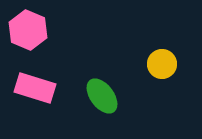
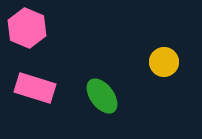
pink hexagon: moved 1 px left, 2 px up
yellow circle: moved 2 px right, 2 px up
